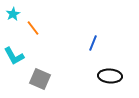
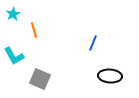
orange line: moved 1 px right, 2 px down; rotated 21 degrees clockwise
